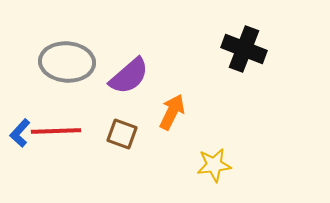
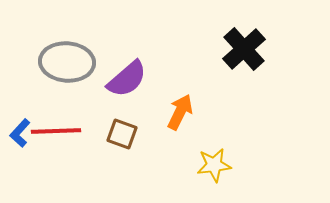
black cross: rotated 27 degrees clockwise
purple semicircle: moved 2 px left, 3 px down
orange arrow: moved 8 px right
